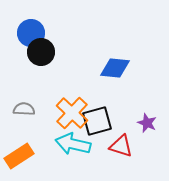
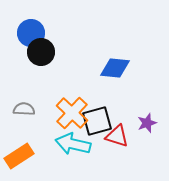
purple star: rotated 30 degrees clockwise
red triangle: moved 4 px left, 10 px up
